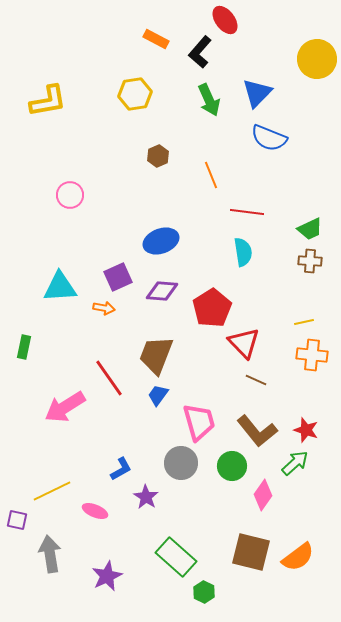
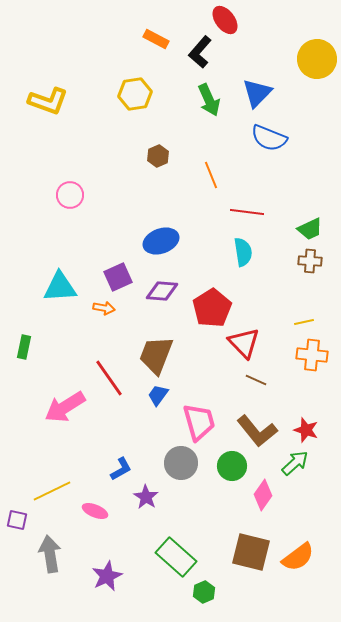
yellow L-shape at (48, 101): rotated 30 degrees clockwise
green hexagon at (204, 592): rotated 10 degrees clockwise
